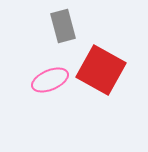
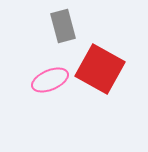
red square: moved 1 px left, 1 px up
